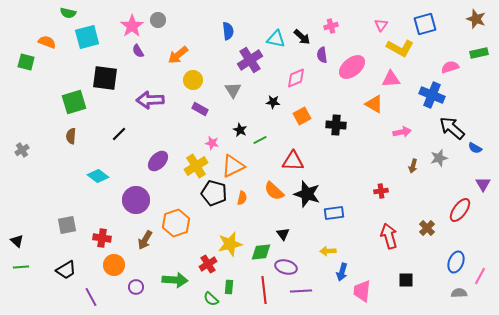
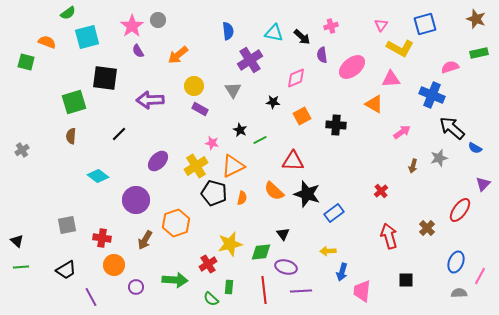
green semicircle at (68, 13): rotated 49 degrees counterclockwise
cyan triangle at (276, 39): moved 2 px left, 6 px up
yellow circle at (193, 80): moved 1 px right, 6 px down
pink arrow at (402, 132): rotated 24 degrees counterclockwise
purple triangle at (483, 184): rotated 14 degrees clockwise
red cross at (381, 191): rotated 32 degrees counterclockwise
blue rectangle at (334, 213): rotated 30 degrees counterclockwise
